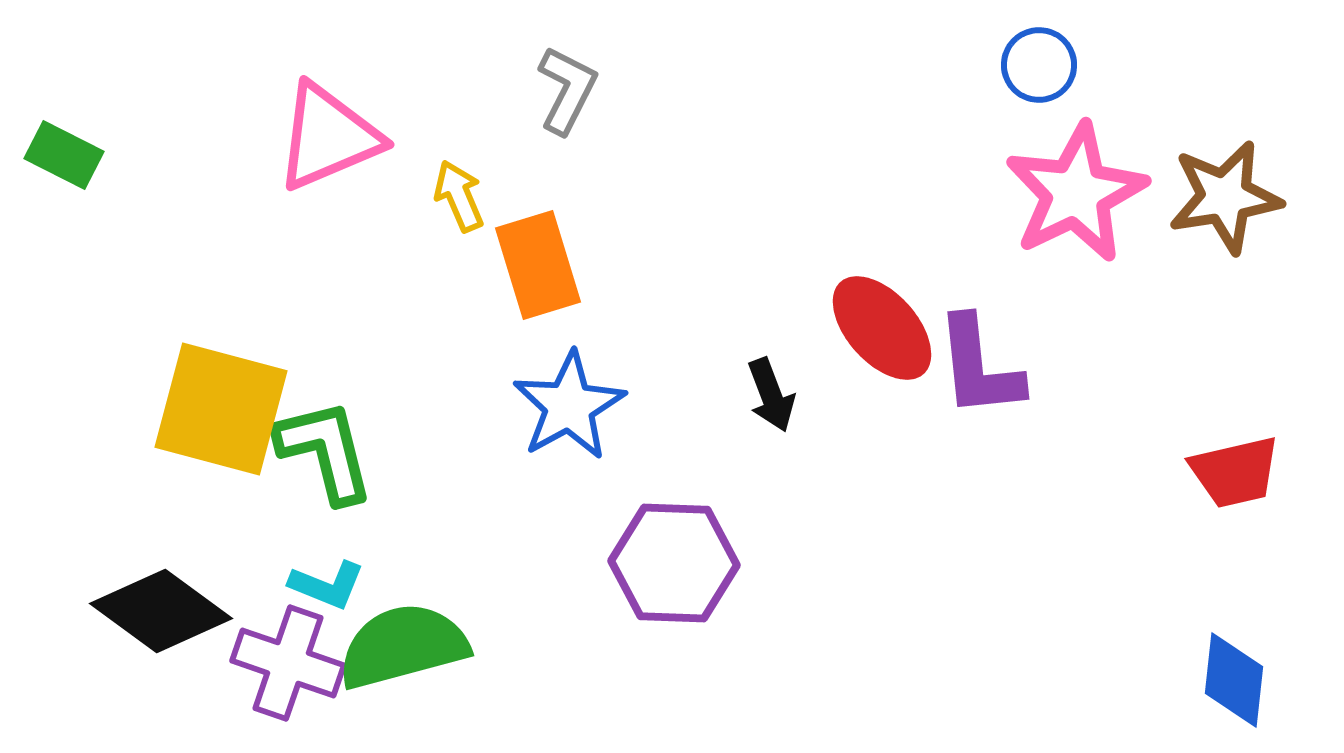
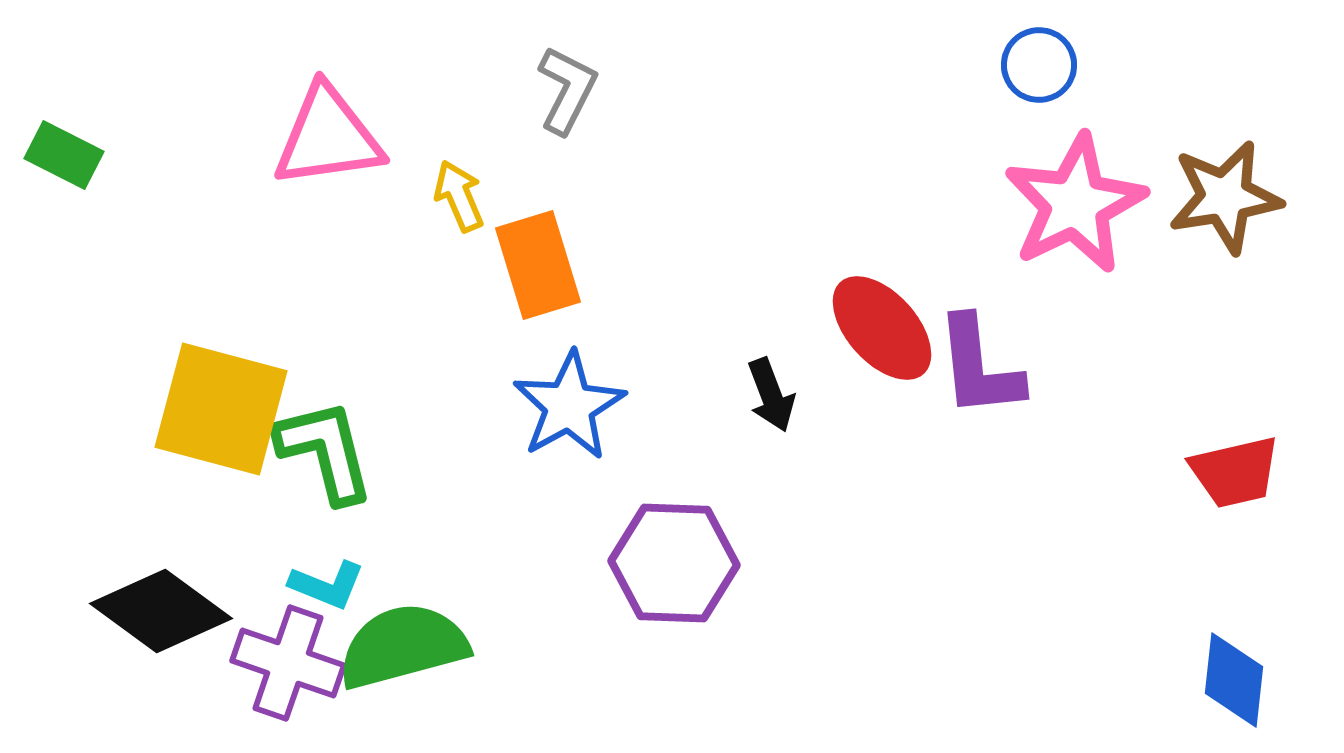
pink triangle: rotated 15 degrees clockwise
pink star: moved 1 px left, 11 px down
